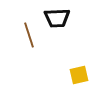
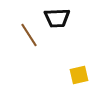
brown line: rotated 15 degrees counterclockwise
